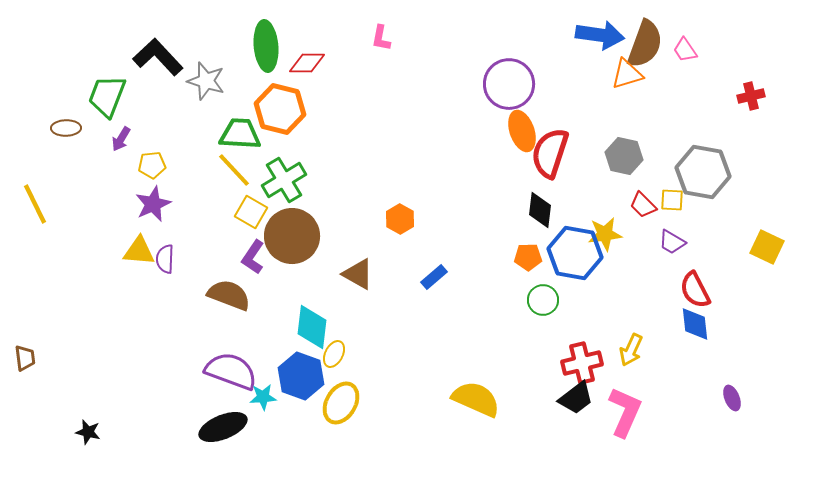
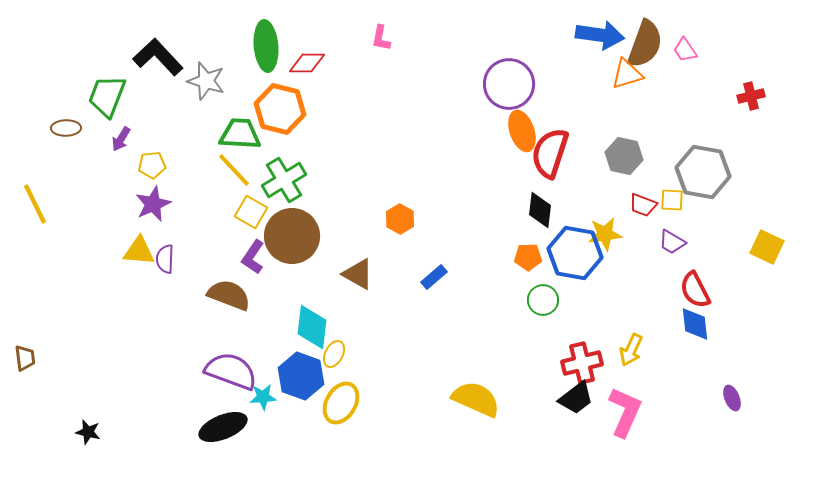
red trapezoid at (643, 205): rotated 24 degrees counterclockwise
